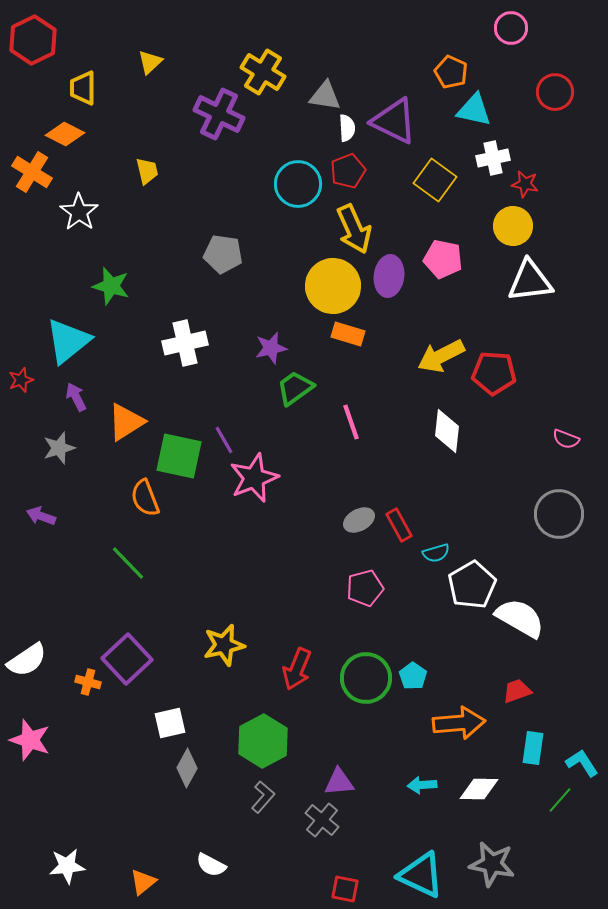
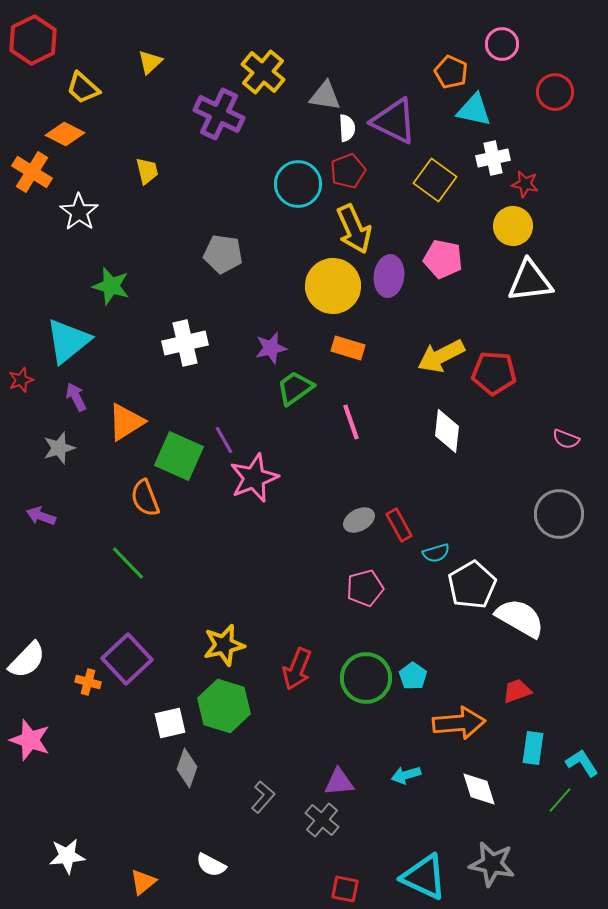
pink circle at (511, 28): moved 9 px left, 16 px down
yellow cross at (263, 72): rotated 9 degrees clockwise
yellow trapezoid at (83, 88): rotated 48 degrees counterclockwise
orange rectangle at (348, 334): moved 14 px down
green square at (179, 456): rotated 12 degrees clockwise
white semicircle at (27, 660): rotated 12 degrees counterclockwise
green hexagon at (263, 741): moved 39 px left, 35 px up; rotated 15 degrees counterclockwise
gray diamond at (187, 768): rotated 9 degrees counterclockwise
cyan arrow at (422, 785): moved 16 px left, 10 px up; rotated 12 degrees counterclockwise
white diamond at (479, 789): rotated 72 degrees clockwise
white star at (67, 866): moved 10 px up
cyan triangle at (421, 875): moved 3 px right, 2 px down
